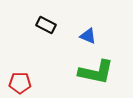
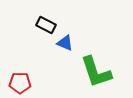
blue triangle: moved 23 px left, 7 px down
green L-shape: rotated 60 degrees clockwise
